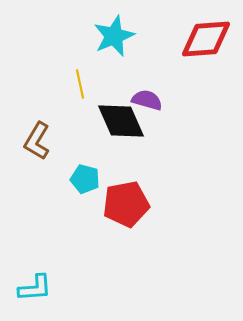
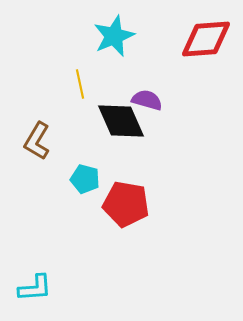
red pentagon: rotated 21 degrees clockwise
